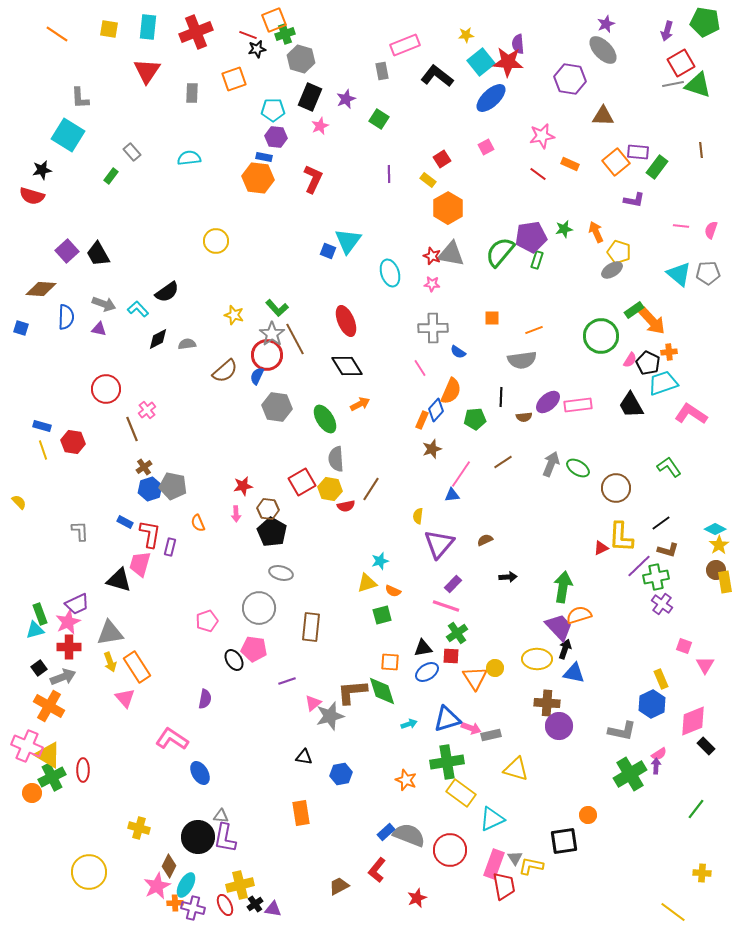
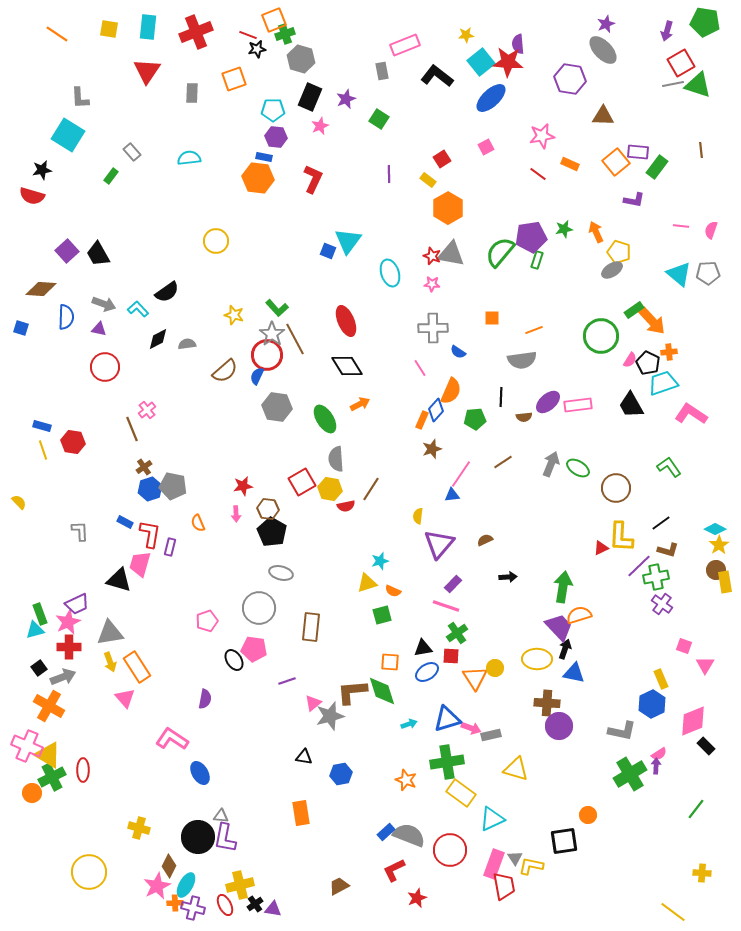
red circle at (106, 389): moved 1 px left, 22 px up
red L-shape at (377, 870): moved 17 px right; rotated 25 degrees clockwise
